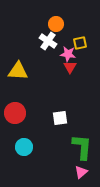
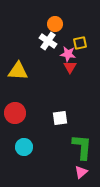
orange circle: moved 1 px left
